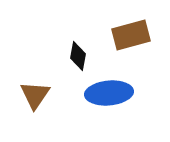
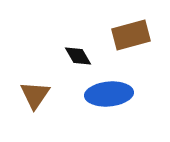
black diamond: rotated 40 degrees counterclockwise
blue ellipse: moved 1 px down
